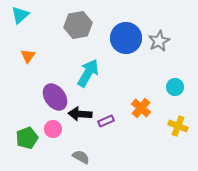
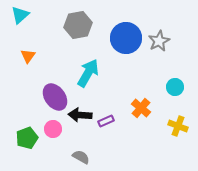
black arrow: moved 1 px down
